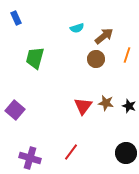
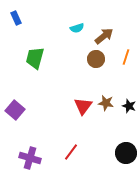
orange line: moved 1 px left, 2 px down
